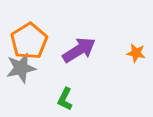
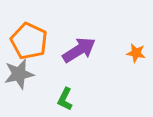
orange pentagon: rotated 15 degrees counterclockwise
gray star: moved 2 px left, 6 px down
